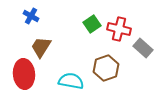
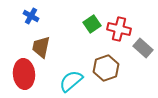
brown trapezoid: rotated 20 degrees counterclockwise
cyan semicircle: rotated 50 degrees counterclockwise
